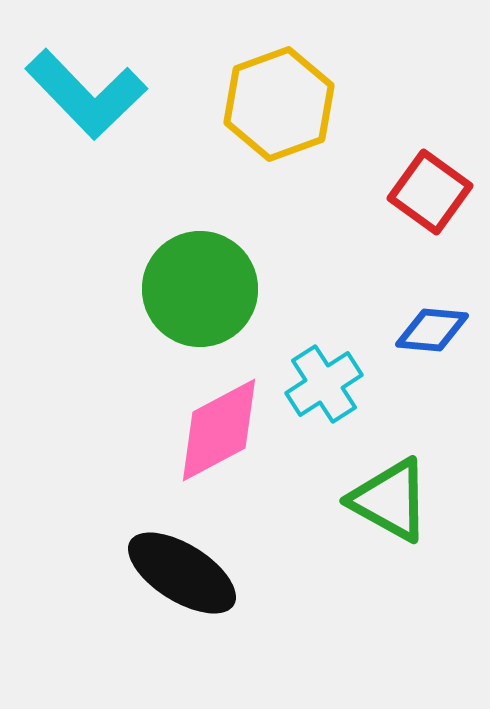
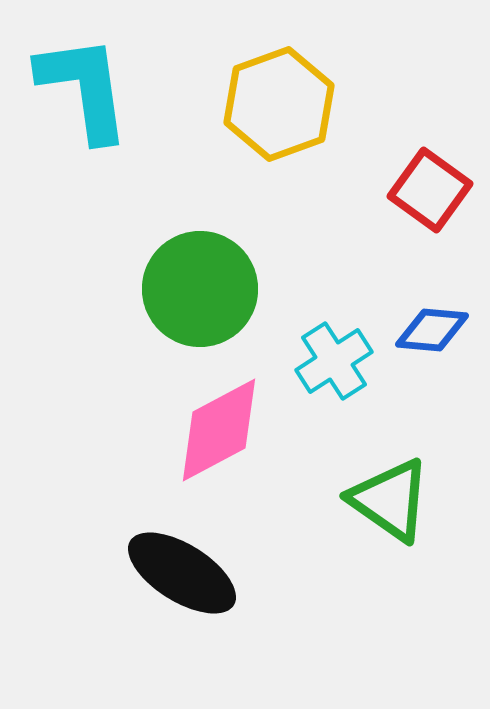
cyan L-shape: moved 2 px left, 6 px up; rotated 144 degrees counterclockwise
red square: moved 2 px up
cyan cross: moved 10 px right, 23 px up
green triangle: rotated 6 degrees clockwise
